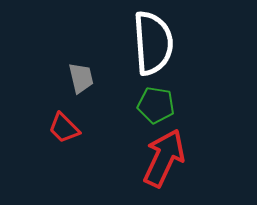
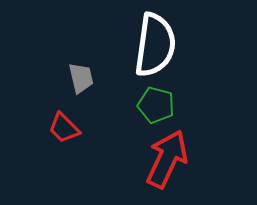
white semicircle: moved 2 px right, 2 px down; rotated 12 degrees clockwise
green pentagon: rotated 6 degrees clockwise
red arrow: moved 3 px right, 1 px down
